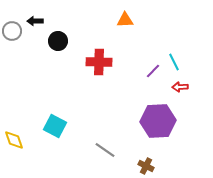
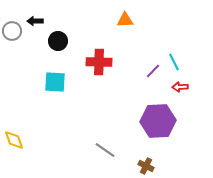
cyan square: moved 44 px up; rotated 25 degrees counterclockwise
